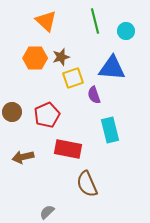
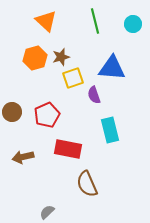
cyan circle: moved 7 px right, 7 px up
orange hexagon: rotated 15 degrees counterclockwise
